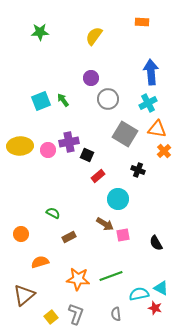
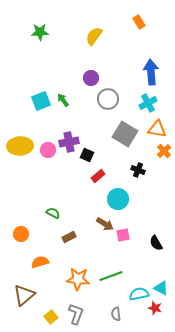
orange rectangle: moved 3 px left; rotated 56 degrees clockwise
